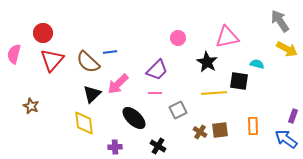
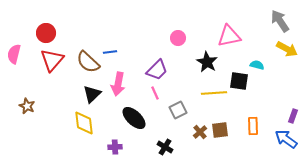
red circle: moved 3 px right
pink triangle: moved 2 px right, 1 px up
cyan semicircle: moved 1 px down
pink arrow: rotated 35 degrees counterclockwise
pink line: rotated 64 degrees clockwise
brown star: moved 4 px left
brown cross: rotated 16 degrees clockwise
black cross: moved 7 px right, 1 px down
